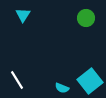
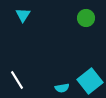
cyan semicircle: rotated 32 degrees counterclockwise
